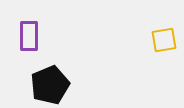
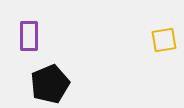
black pentagon: moved 1 px up
